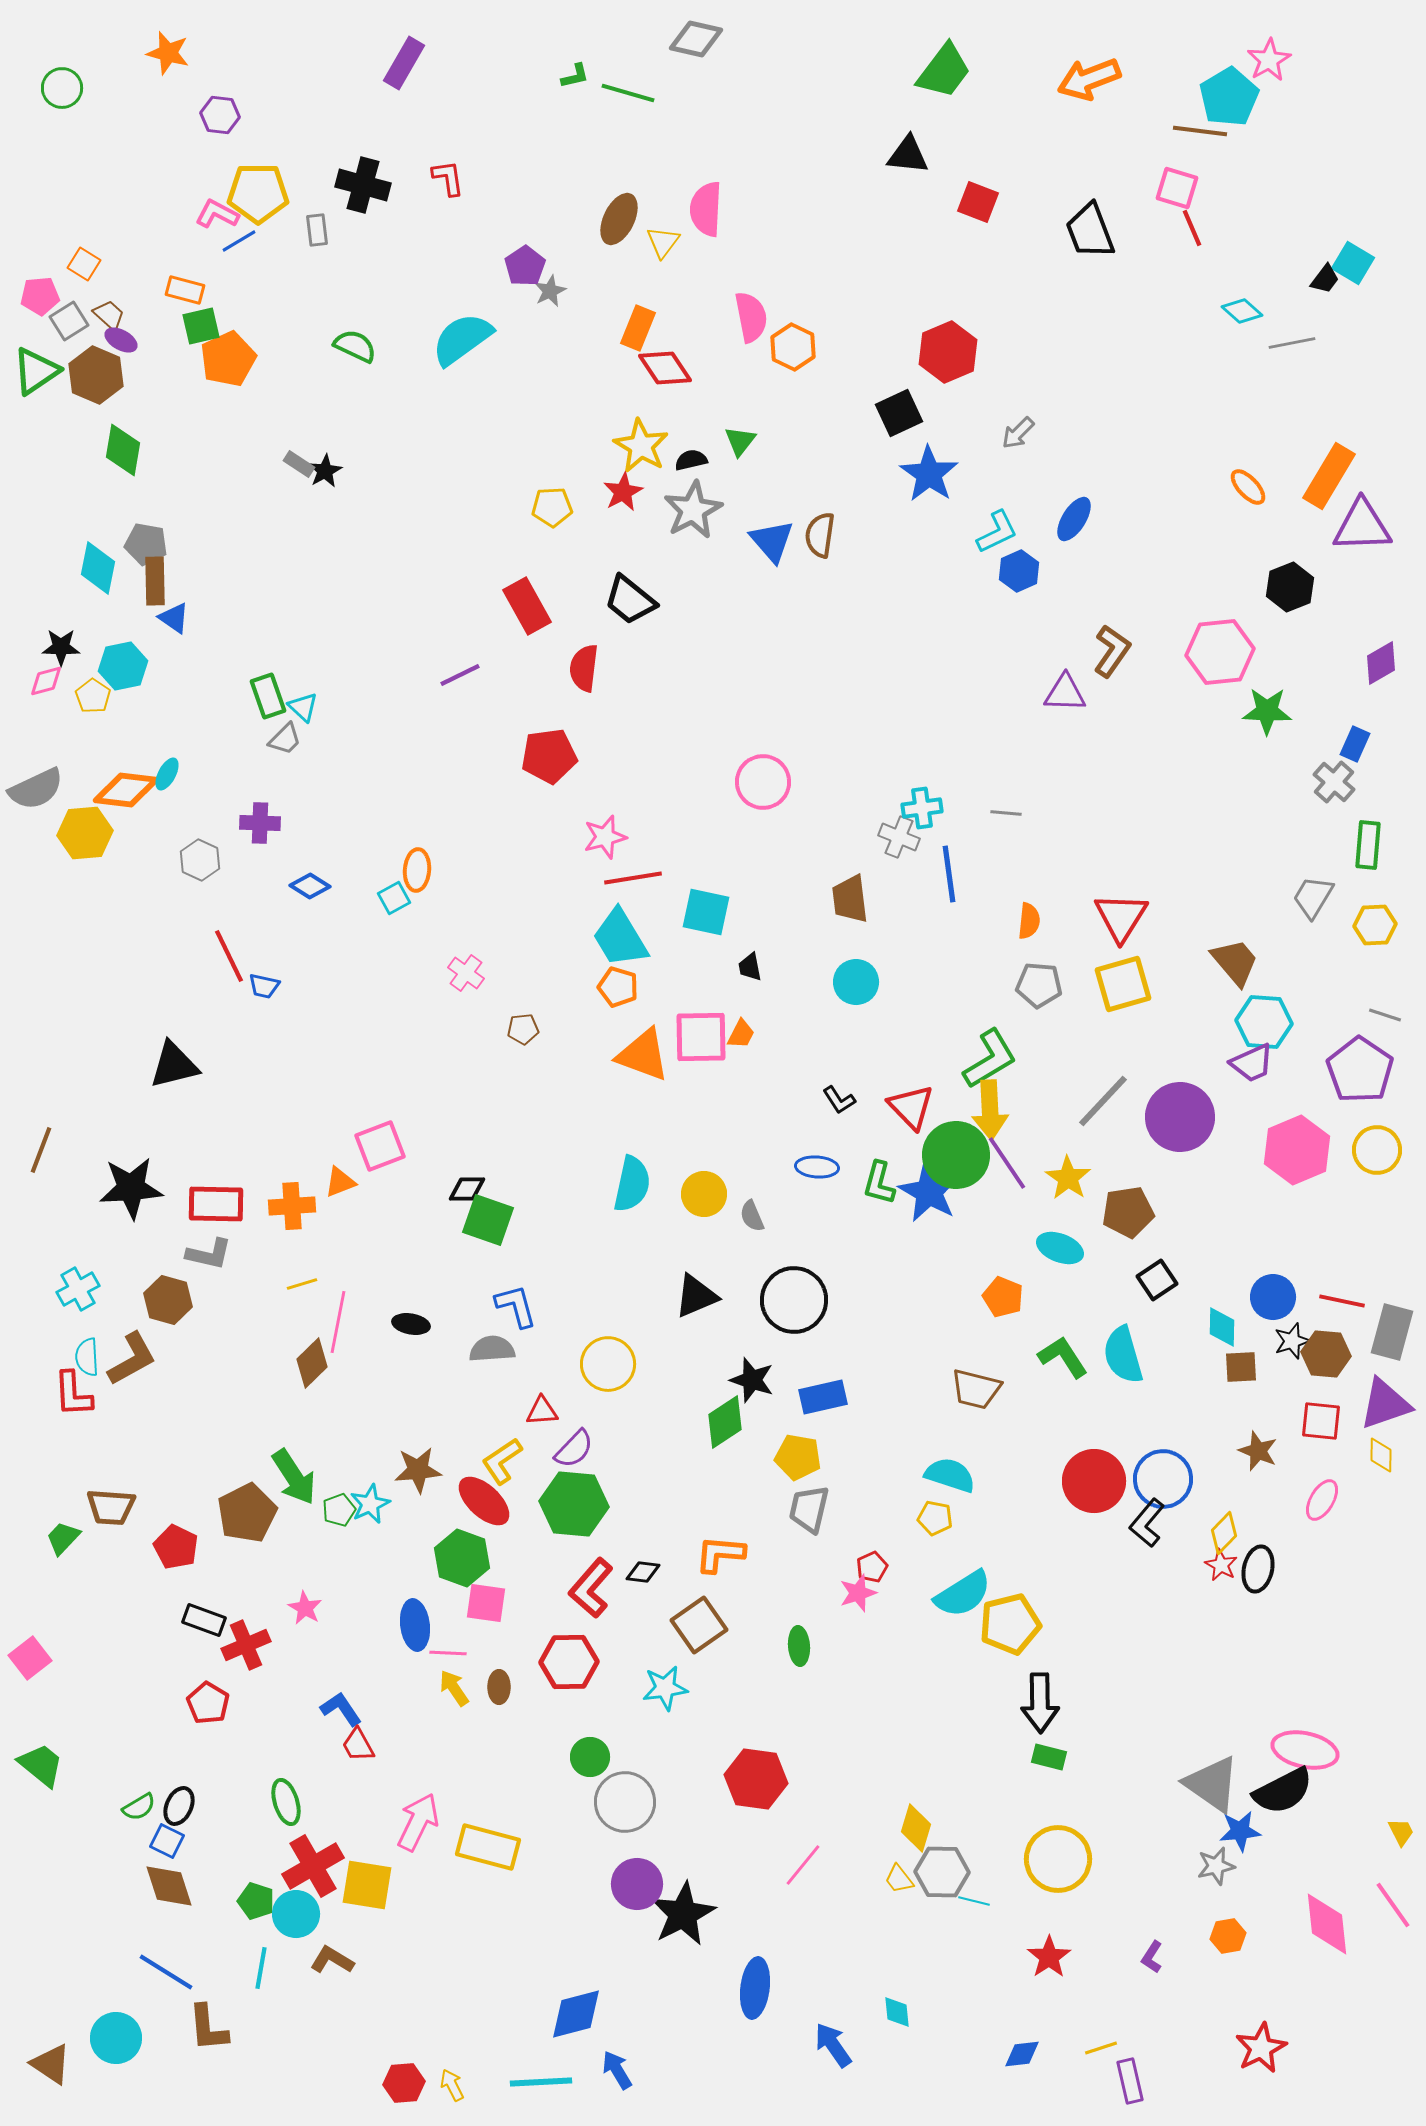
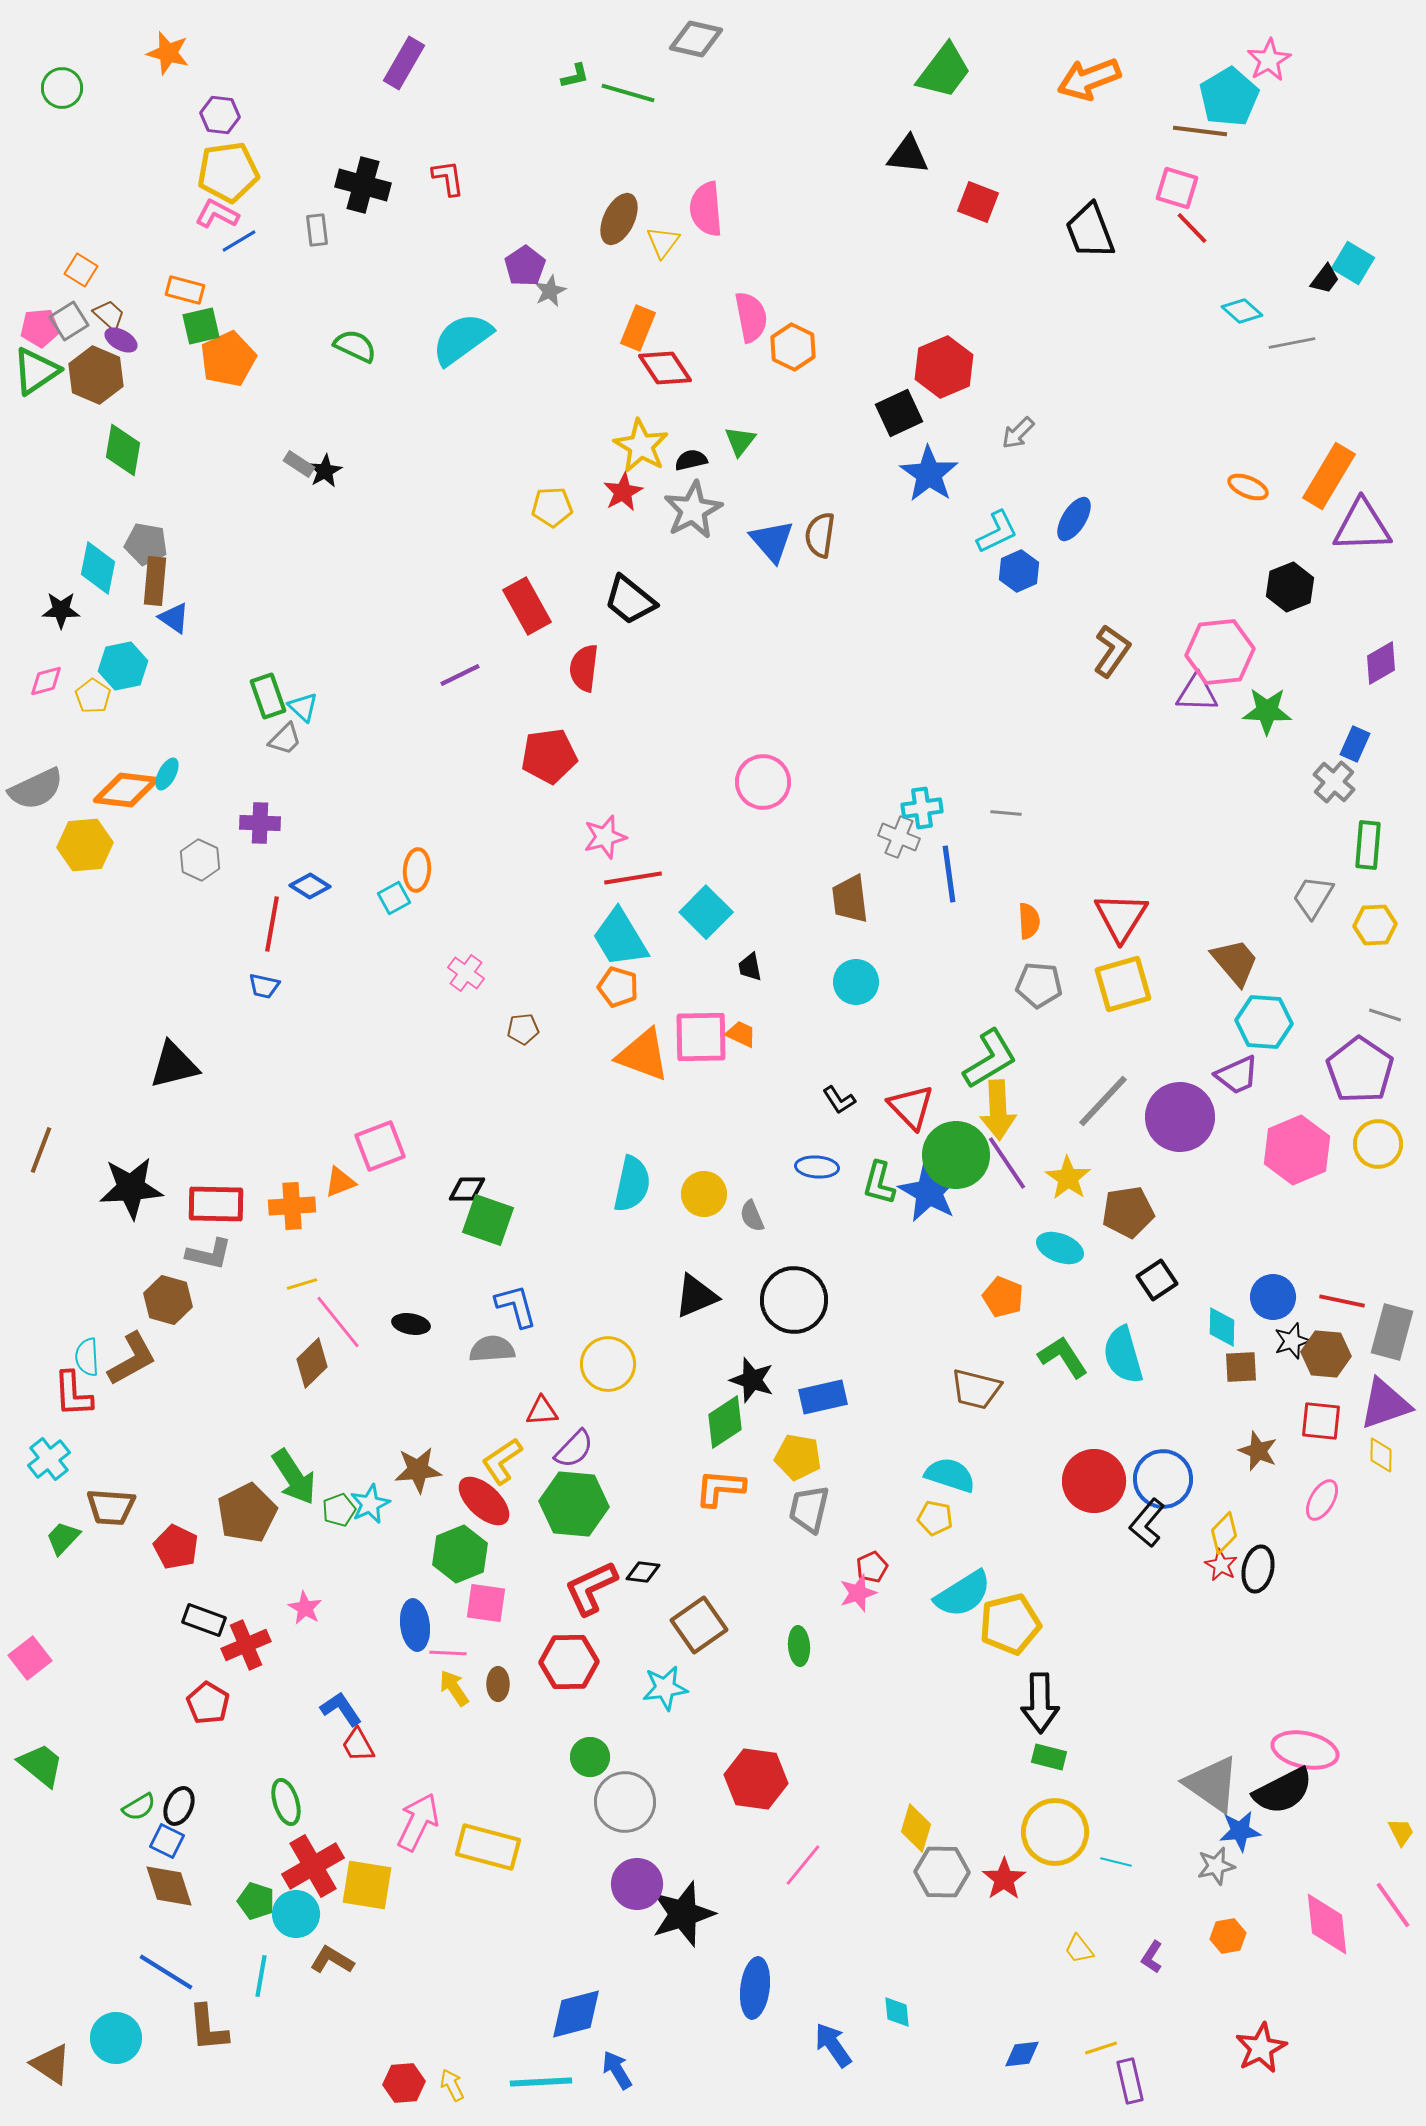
yellow pentagon at (258, 193): moved 30 px left, 21 px up; rotated 8 degrees counterclockwise
pink semicircle at (706, 209): rotated 8 degrees counterclockwise
red line at (1192, 228): rotated 21 degrees counterclockwise
orange square at (84, 264): moved 3 px left, 6 px down
pink pentagon at (40, 296): moved 32 px down
red hexagon at (948, 352): moved 4 px left, 15 px down
orange ellipse at (1248, 487): rotated 24 degrees counterclockwise
brown rectangle at (155, 581): rotated 6 degrees clockwise
black star at (61, 647): moved 37 px up
purple triangle at (1065, 693): moved 132 px right
yellow hexagon at (85, 833): moved 12 px down
cyan square at (706, 912): rotated 33 degrees clockwise
orange semicircle at (1029, 921): rotated 9 degrees counterclockwise
red line at (229, 956): moved 43 px right, 32 px up; rotated 36 degrees clockwise
orange trapezoid at (741, 1034): rotated 92 degrees counterclockwise
purple trapezoid at (1252, 1063): moved 15 px left, 12 px down
yellow arrow at (990, 1110): moved 8 px right
yellow circle at (1377, 1150): moved 1 px right, 6 px up
cyan cross at (78, 1289): moved 29 px left, 170 px down; rotated 9 degrees counterclockwise
pink line at (338, 1322): rotated 50 degrees counterclockwise
orange L-shape at (720, 1554): moved 66 px up
green hexagon at (462, 1558): moved 2 px left, 4 px up; rotated 18 degrees clockwise
red L-shape at (591, 1588): rotated 24 degrees clockwise
brown ellipse at (499, 1687): moved 1 px left, 3 px up
yellow circle at (1058, 1859): moved 3 px left, 27 px up
yellow trapezoid at (899, 1879): moved 180 px right, 70 px down
cyan line at (974, 1901): moved 142 px right, 39 px up
black star at (683, 1914): rotated 10 degrees clockwise
red star at (1049, 1957): moved 45 px left, 78 px up
cyan line at (261, 1968): moved 8 px down
